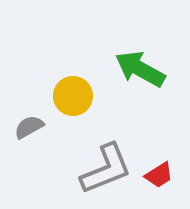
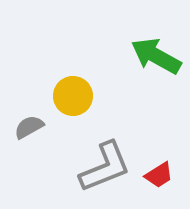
green arrow: moved 16 px right, 13 px up
gray L-shape: moved 1 px left, 2 px up
